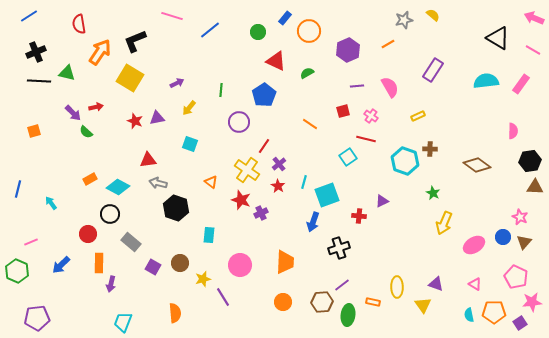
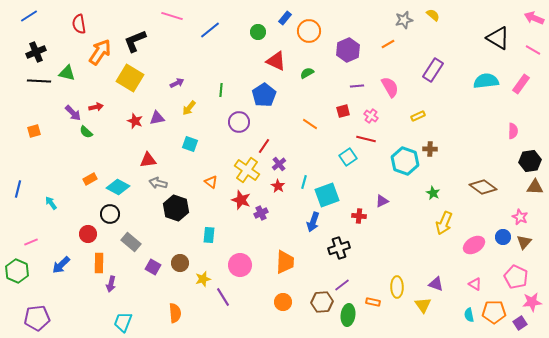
brown diamond at (477, 165): moved 6 px right, 22 px down
